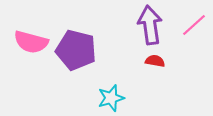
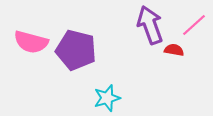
purple arrow: rotated 12 degrees counterclockwise
red semicircle: moved 19 px right, 11 px up
cyan star: moved 4 px left
